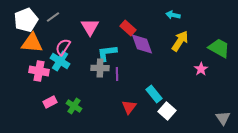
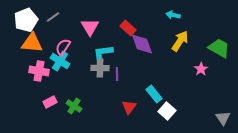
cyan L-shape: moved 4 px left
